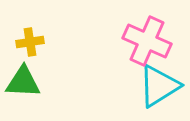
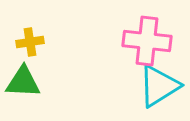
pink cross: rotated 18 degrees counterclockwise
